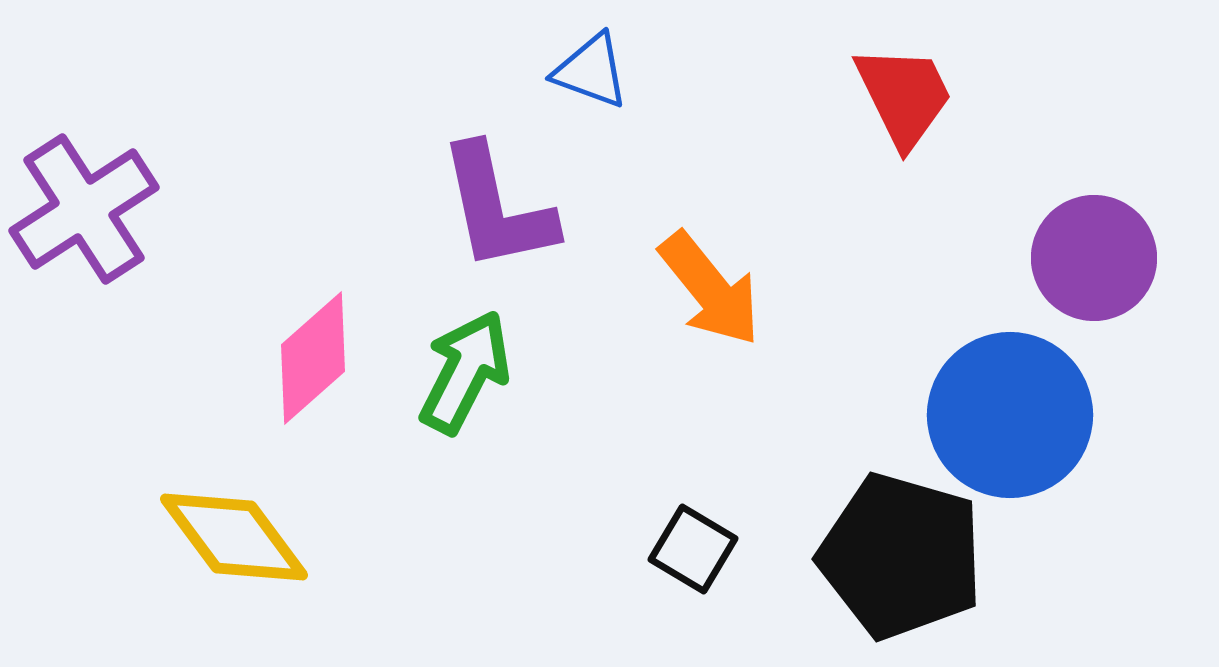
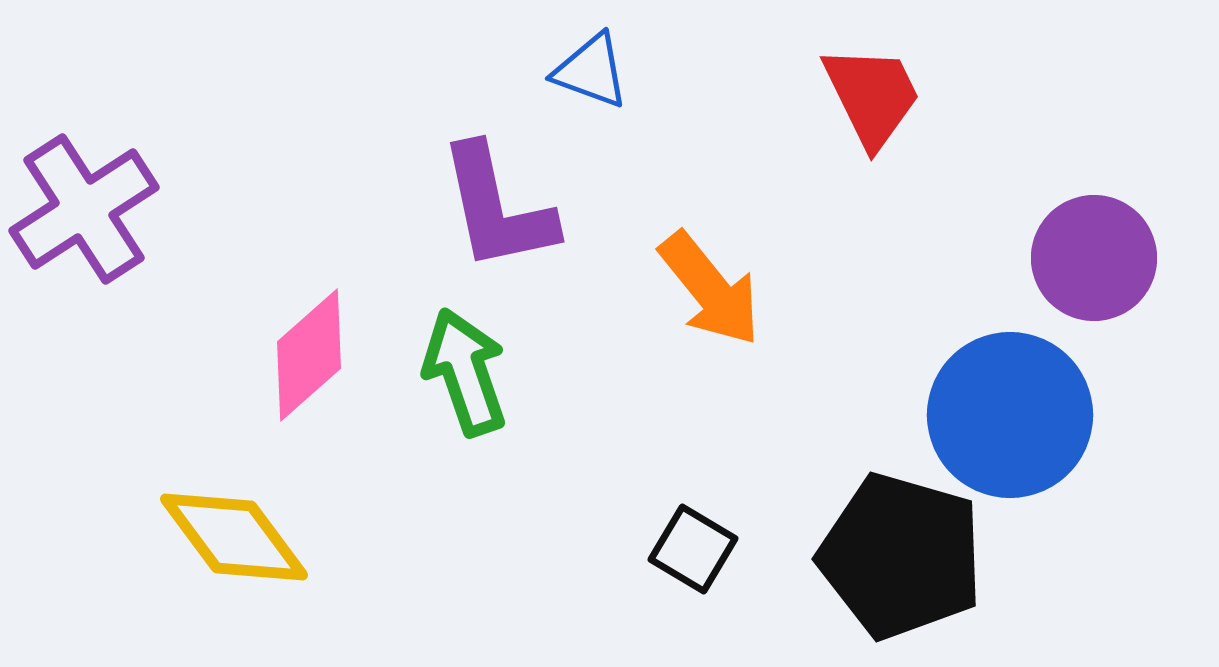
red trapezoid: moved 32 px left
pink diamond: moved 4 px left, 3 px up
green arrow: rotated 46 degrees counterclockwise
